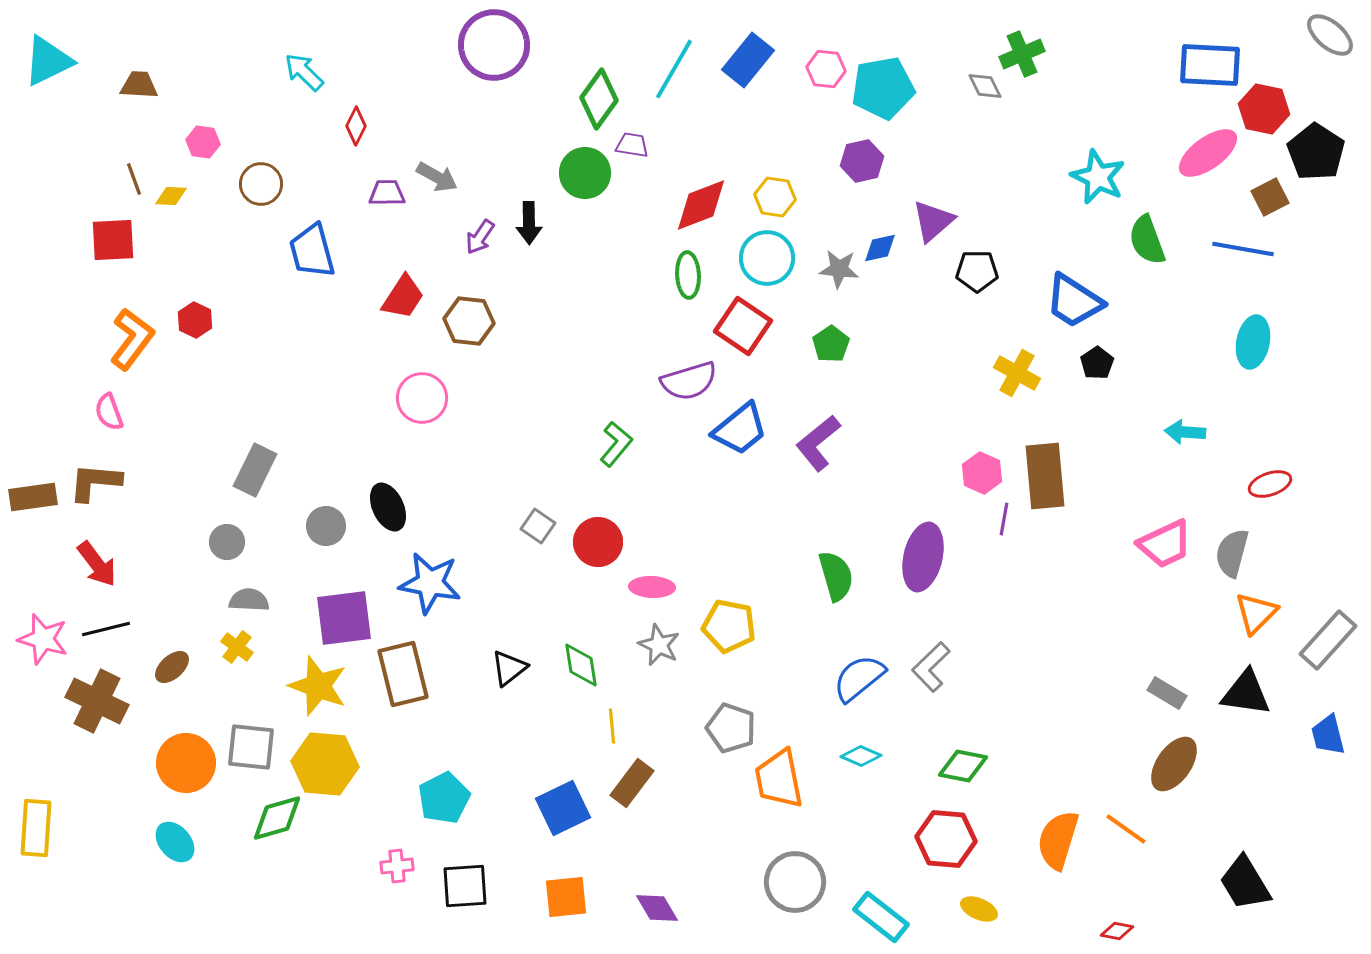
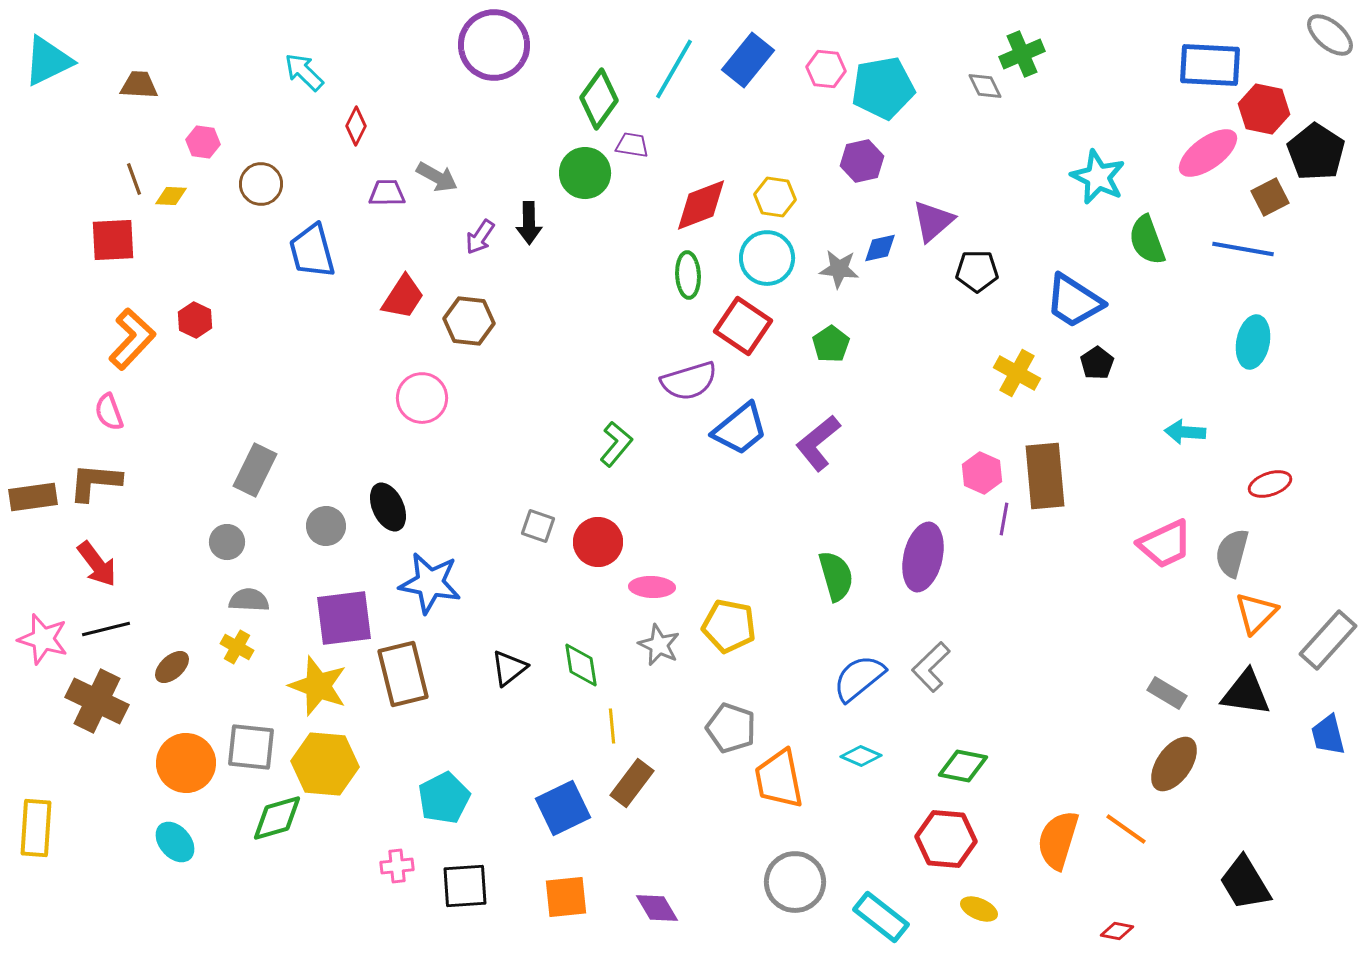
orange L-shape at (132, 339): rotated 6 degrees clockwise
gray square at (538, 526): rotated 16 degrees counterclockwise
yellow cross at (237, 647): rotated 8 degrees counterclockwise
